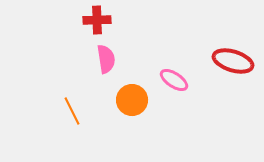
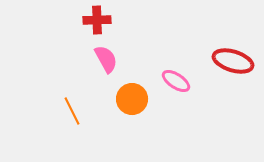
pink semicircle: rotated 20 degrees counterclockwise
pink ellipse: moved 2 px right, 1 px down
orange circle: moved 1 px up
